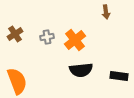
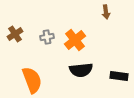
orange semicircle: moved 15 px right, 1 px up
